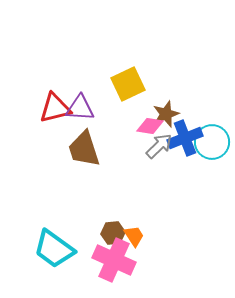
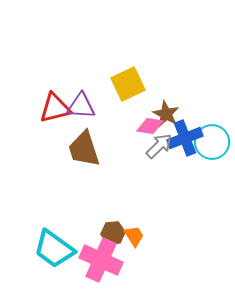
purple triangle: moved 1 px right, 2 px up
brown star: rotated 24 degrees counterclockwise
pink cross: moved 13 px left
